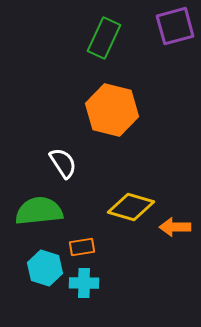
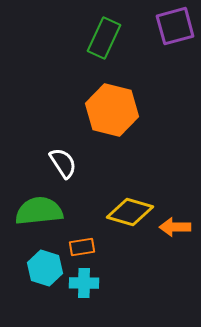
yellow diamond: moved 1 px left, 5 px down
